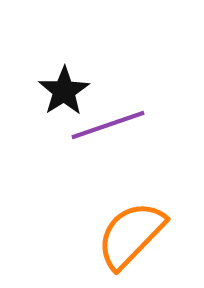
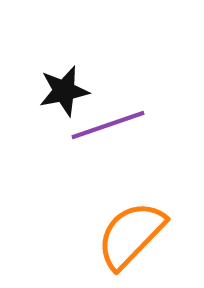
black star: rotated 21 degrees clockwise
